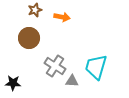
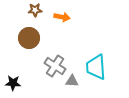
brown star: rotated 16 degrees clockwise
cyan trapezoid: rotated 20 degrees counterclockwise
